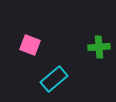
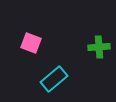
pink square: moved 1 px right, 2 px up
